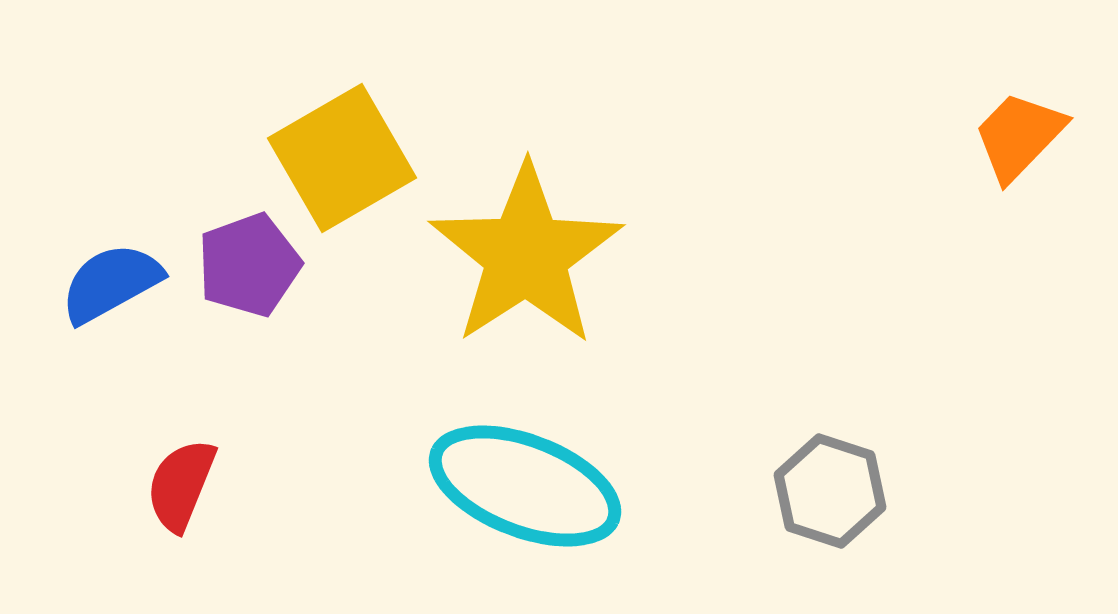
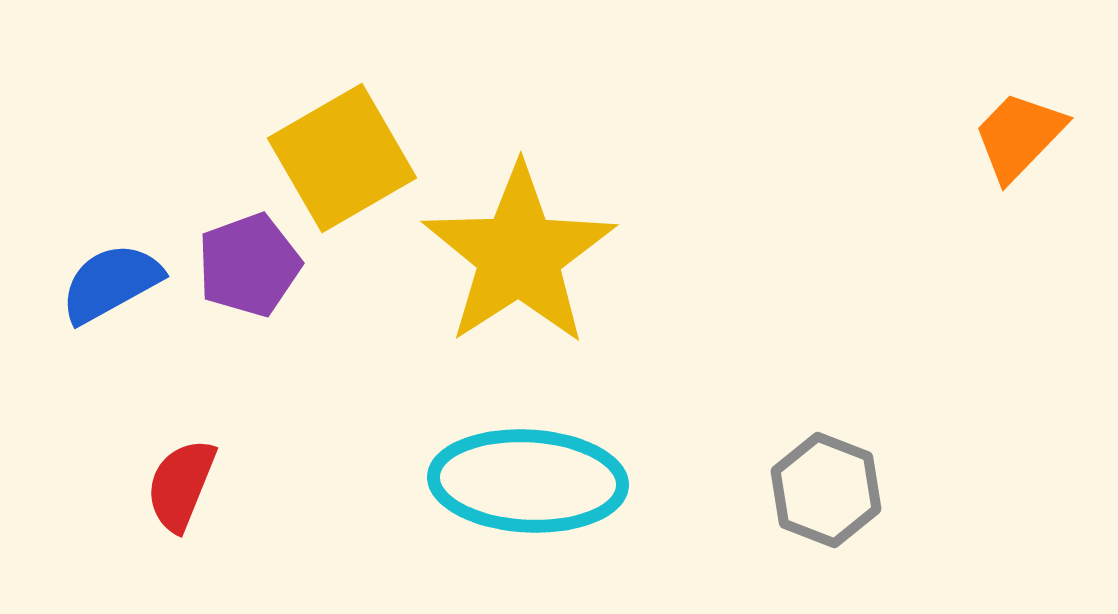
yellow star: moved 7 px left
cyan ellipse: moved 3 px right, 5 px up; rotated 18 degrees counterclockwise
gray hexagon: moved 4 px left, 1 px up; rotated 3 degrees clockwise
